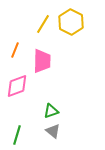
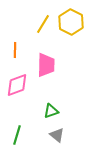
orange line: rotated 21 degrees counterclockwise
pink trapezoid: moved 4 px right, 4 px down
pink diamond: moved 1 px up
gray triangle: moved 4 px right, 4 px down
